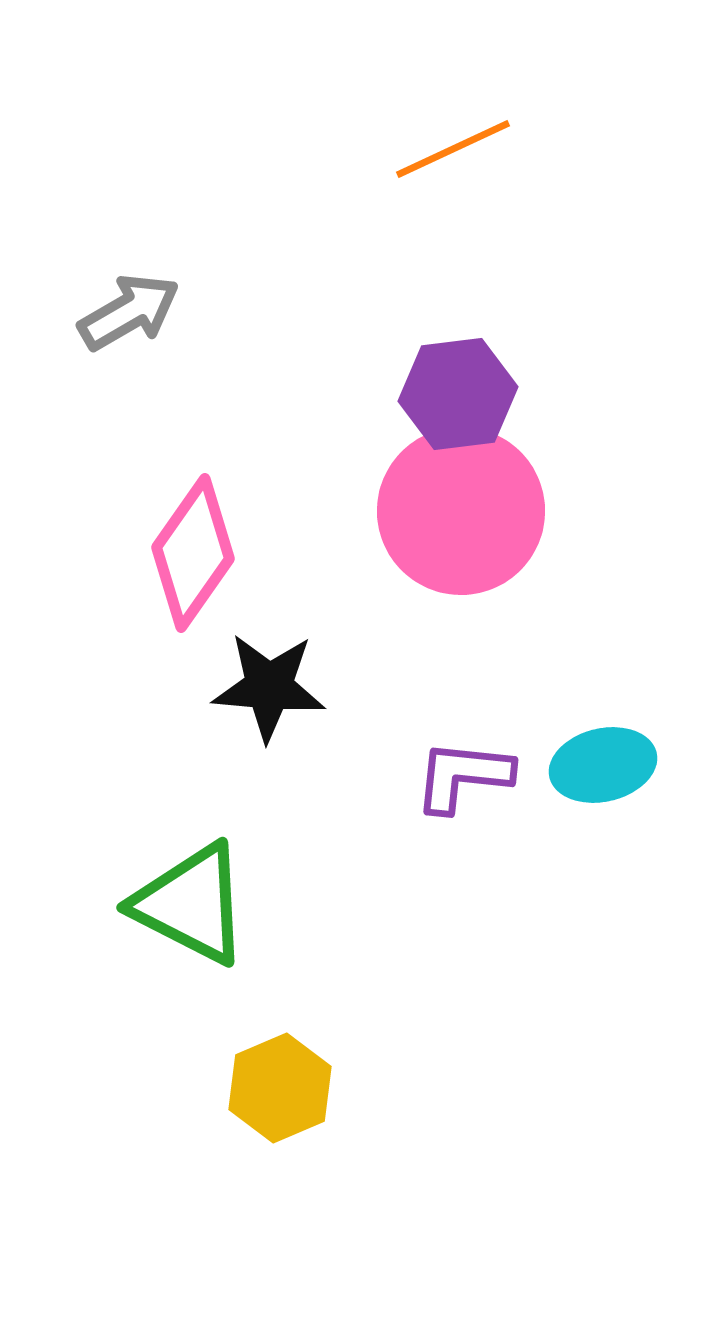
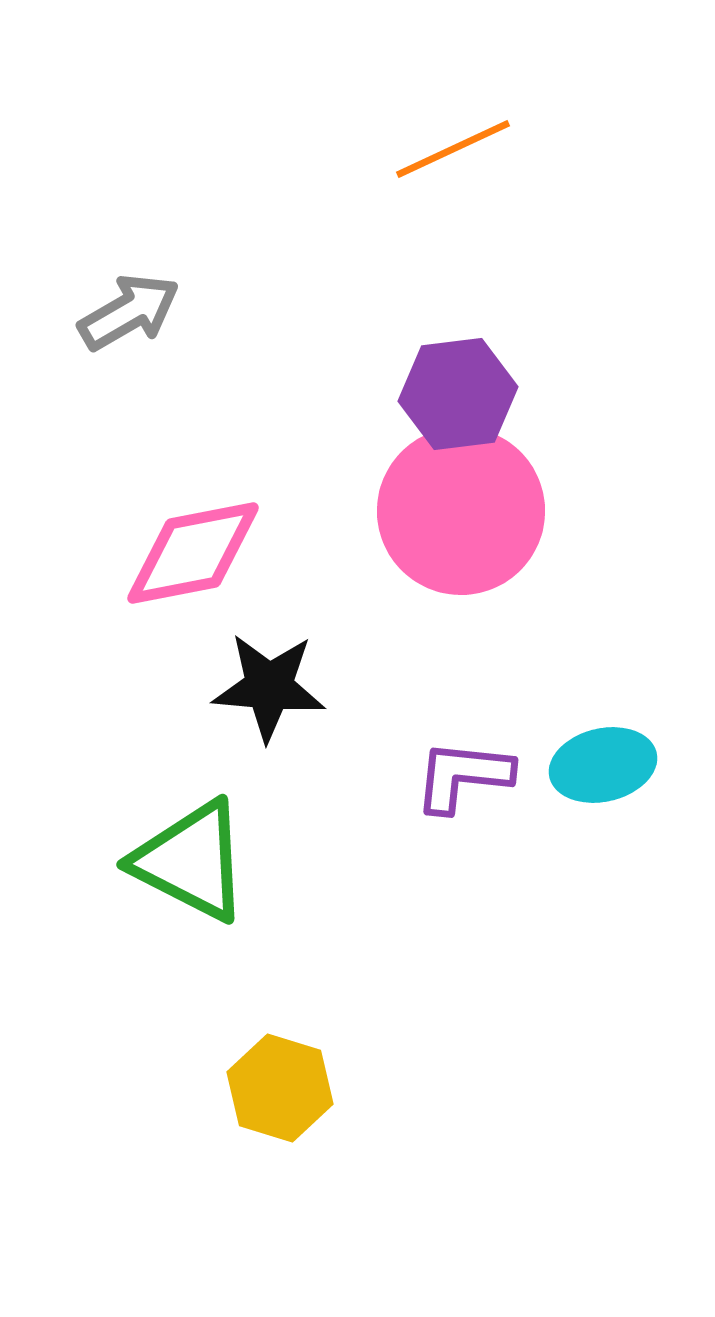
pink diamond: rotated 44 degrees clockwise
green triangle: moved 43 px up
yellow hexagon: rotated 20 degrees counterclockwise
